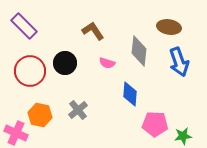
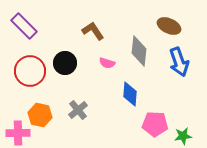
brown ellipse: moved 1 px up; rotated 15 degrees clockwise
pink cross: moved 2 px right; rotated 25 degrees counterclockwise
